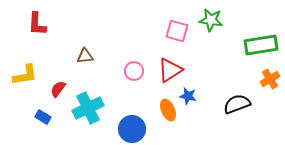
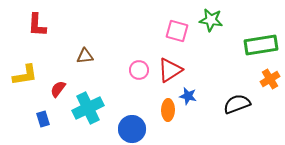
red L-shape: moved 1 px down
pink circle: moved 5 px right, 1 px up
orange ellipse: rotated 25 degrees clockwise
blue rectangle: moved 2 px down; rotated 42 degrees clockwise
